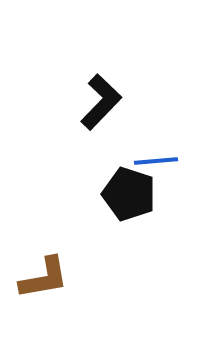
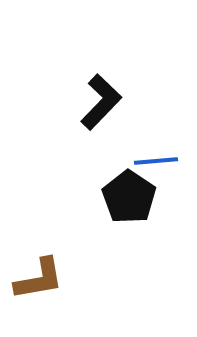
black pentagon: moved 3 px down; rotated 16 degrees clockwise
brown L-shape: moved 5 px left, 1 px down
